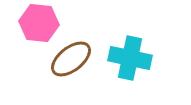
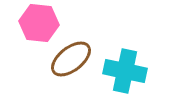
cyan cross: moved 5 px left, 13 px down
